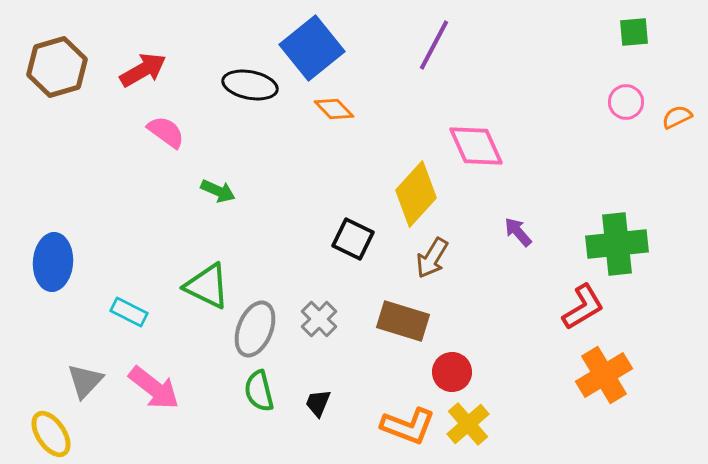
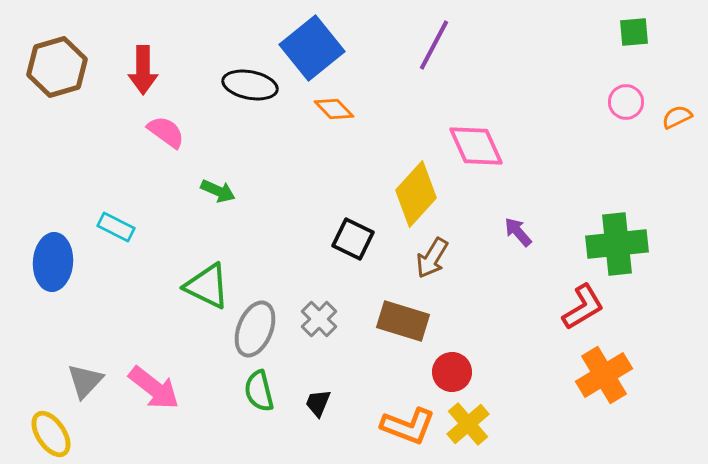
red arrow: rotated 120 degrees clockwise
cyan rectangle: moved 13 px left, 85 px up
